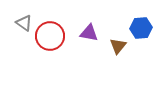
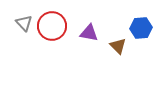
gray triangle: rotated 12 degrees clockwise
red circle: moved 2 px right, 10 px up
brown triangle: rotated 24 degrees counterclockwise
